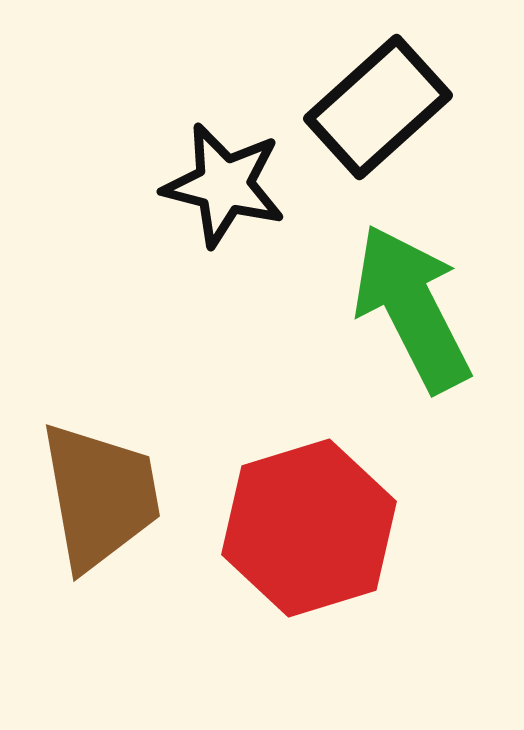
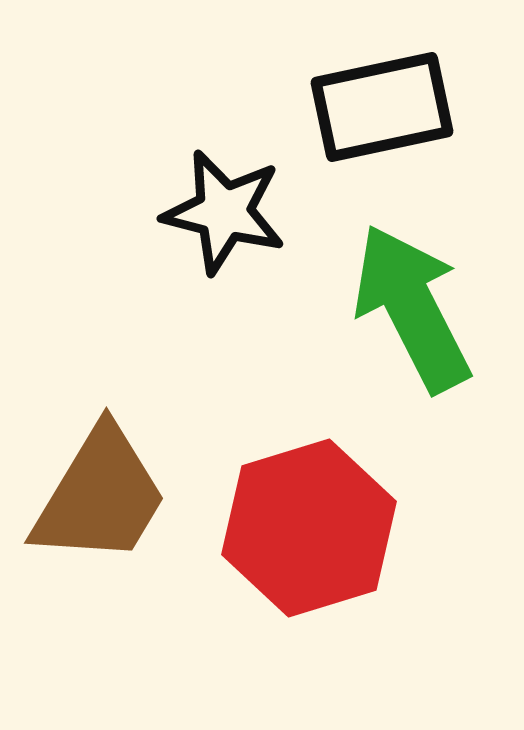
black rectangle: moved 4 px right; rotated 30 degrees clockwise
black star: moved 27 px down
brown trapezoid: rotated 41 degrees clockwise
